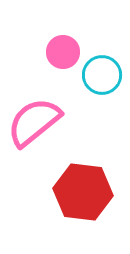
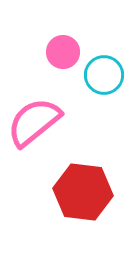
cyan circle: moved 2 px right
